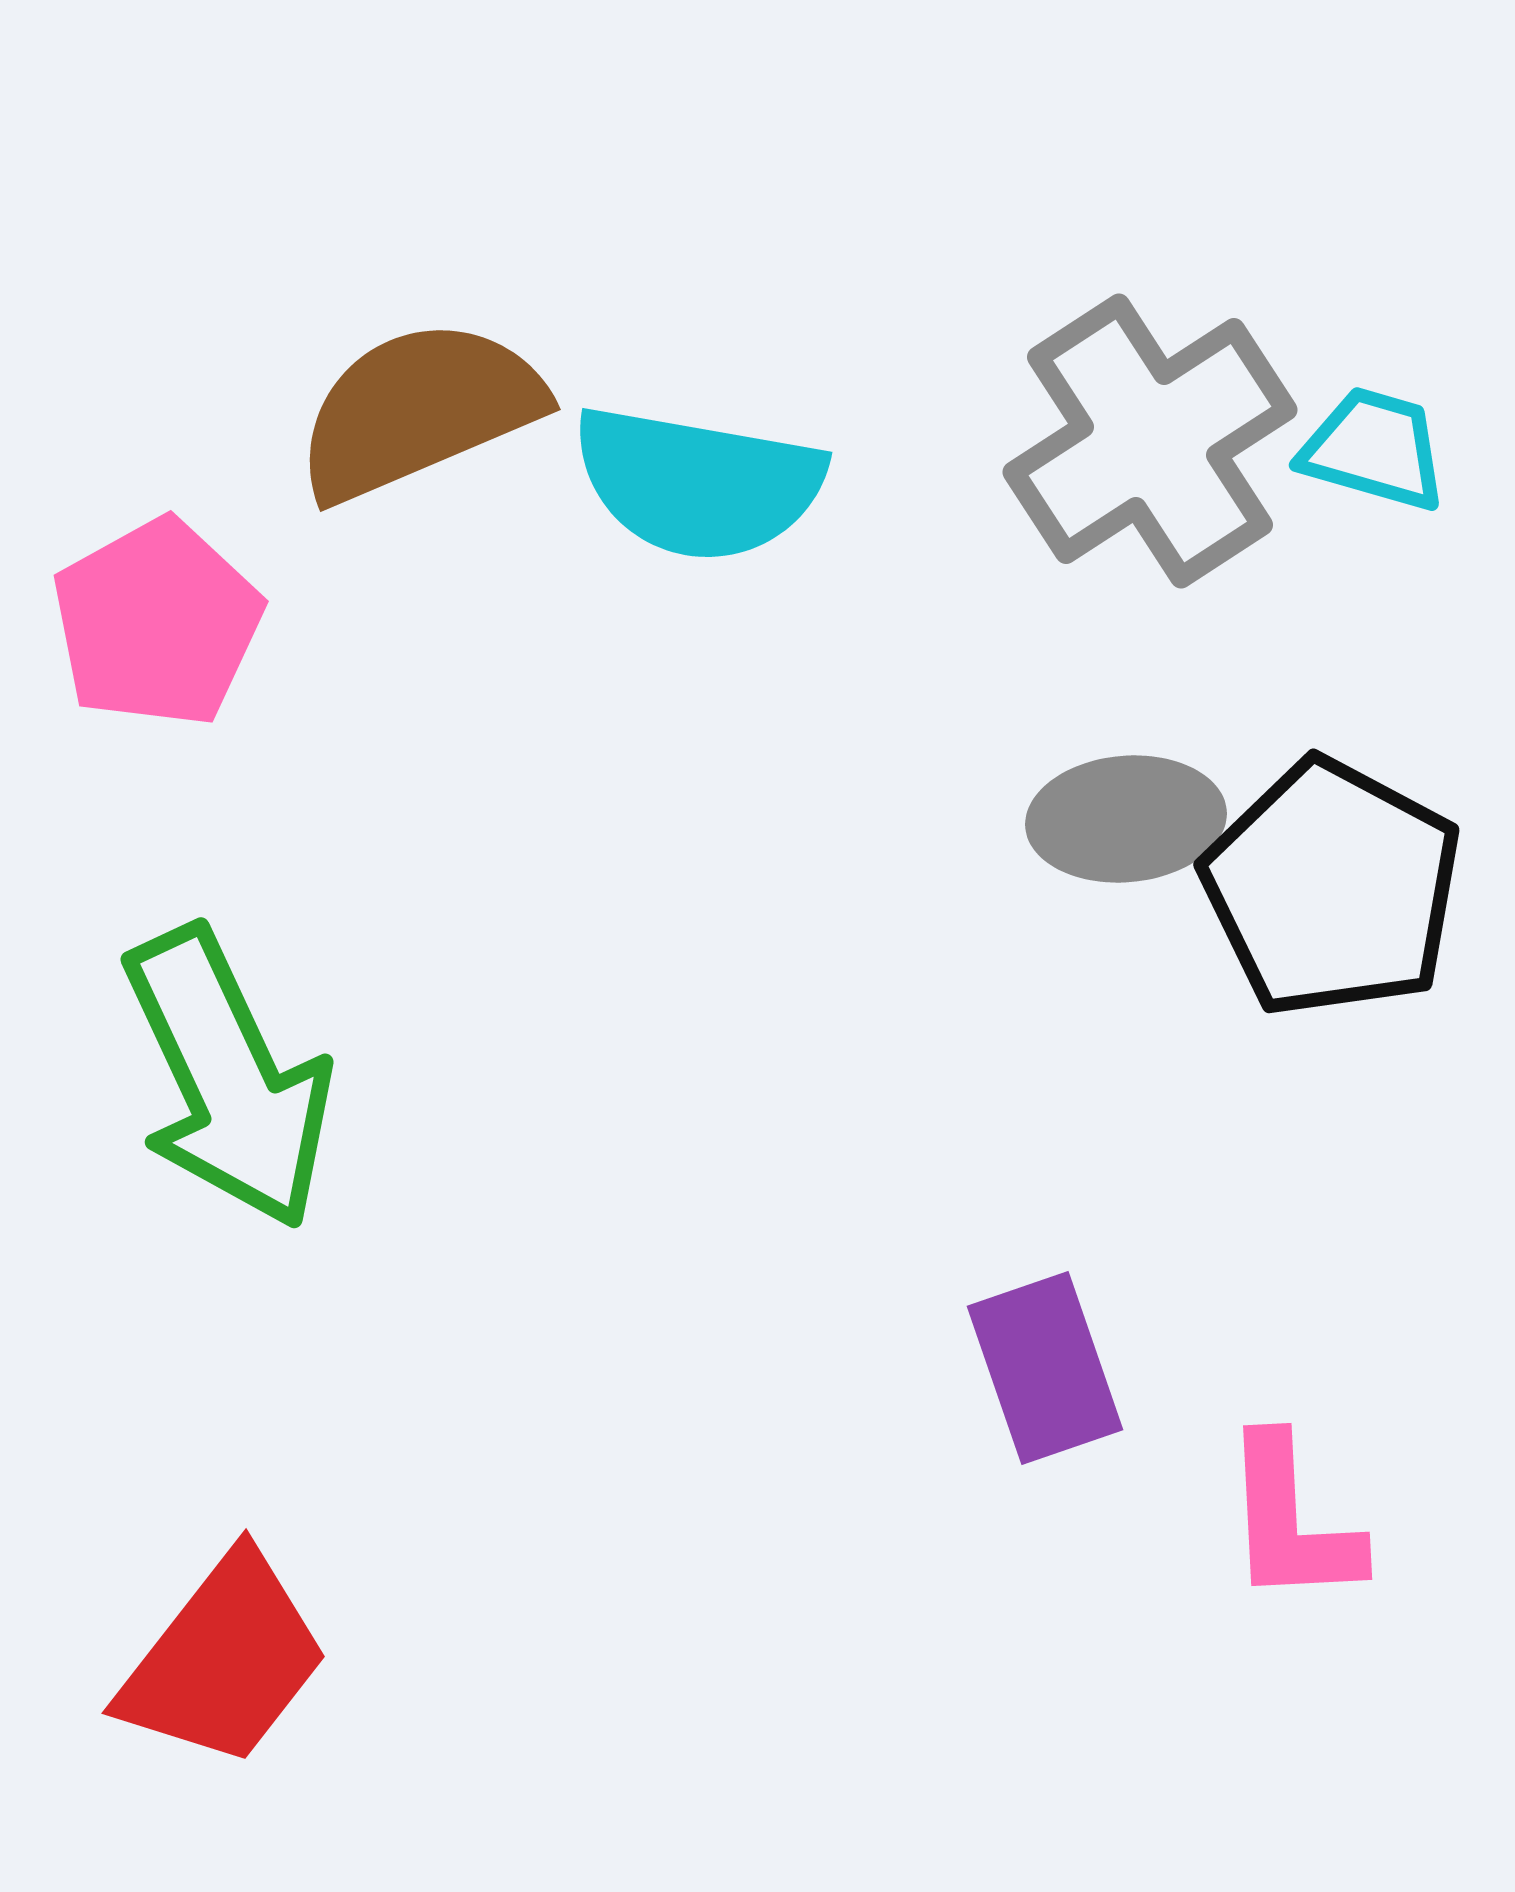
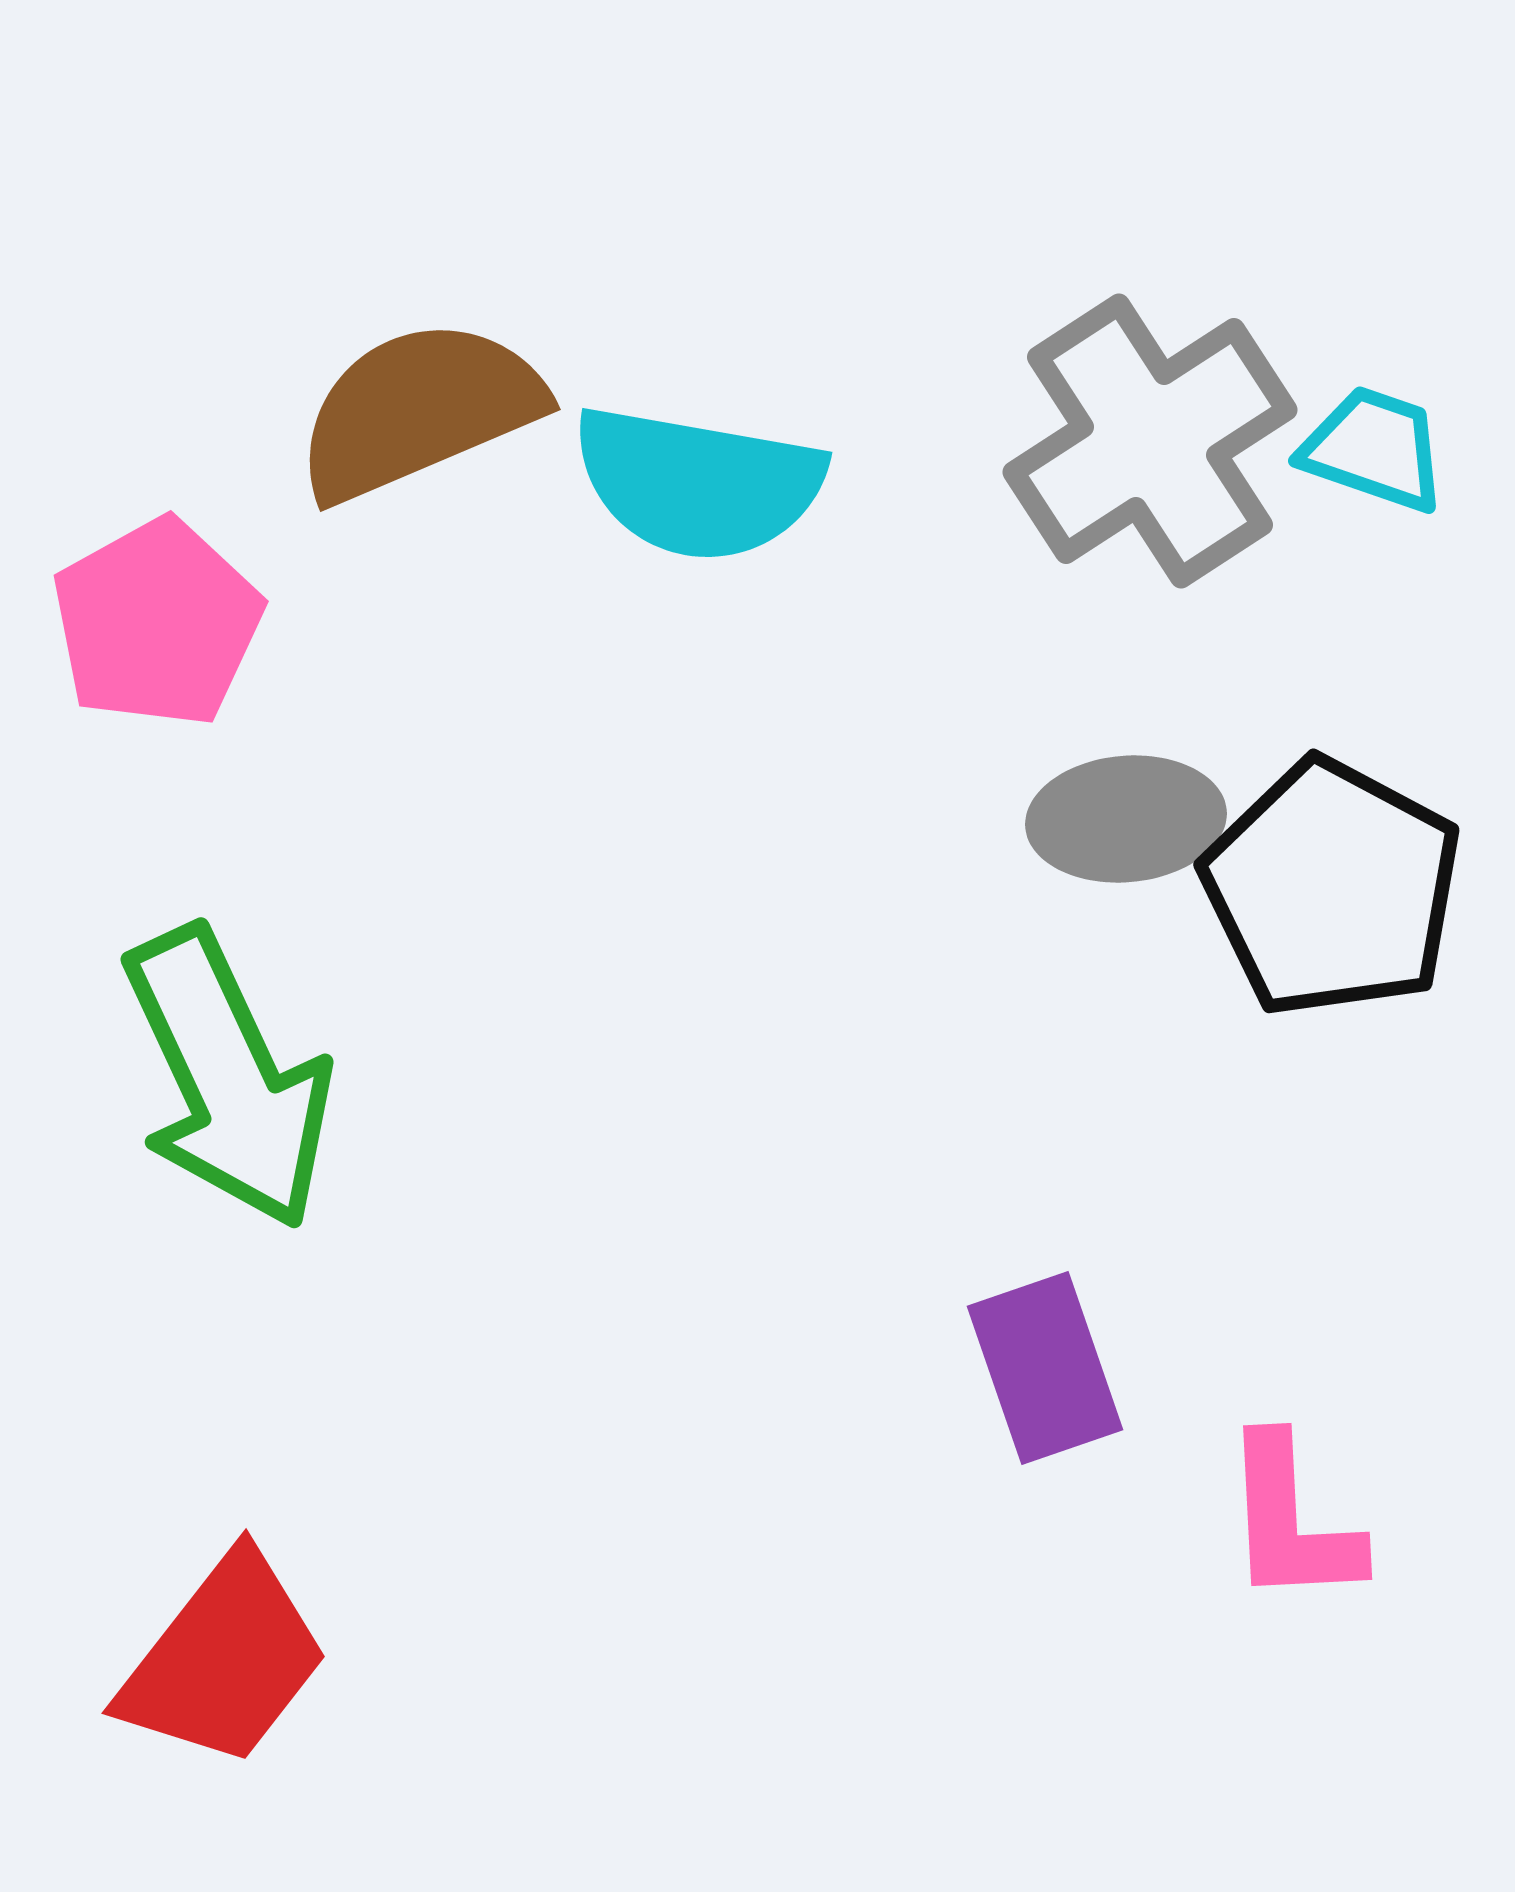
cyan trapezoid: rotated 3 degrees clockwise
